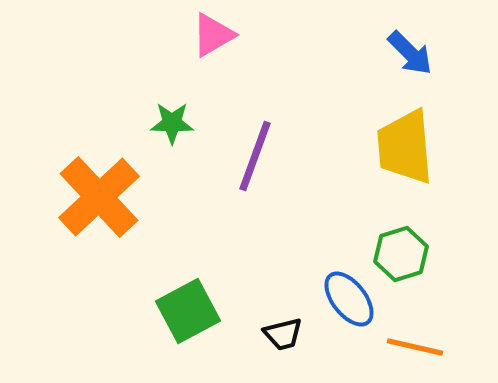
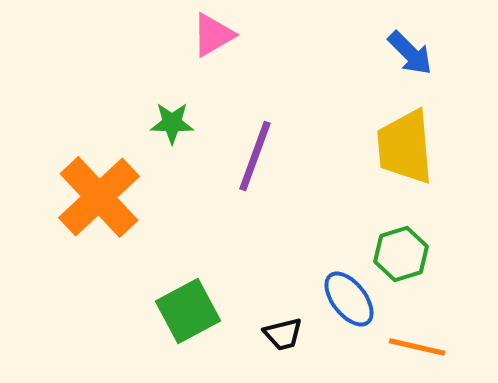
orange line: moved 2 px right
